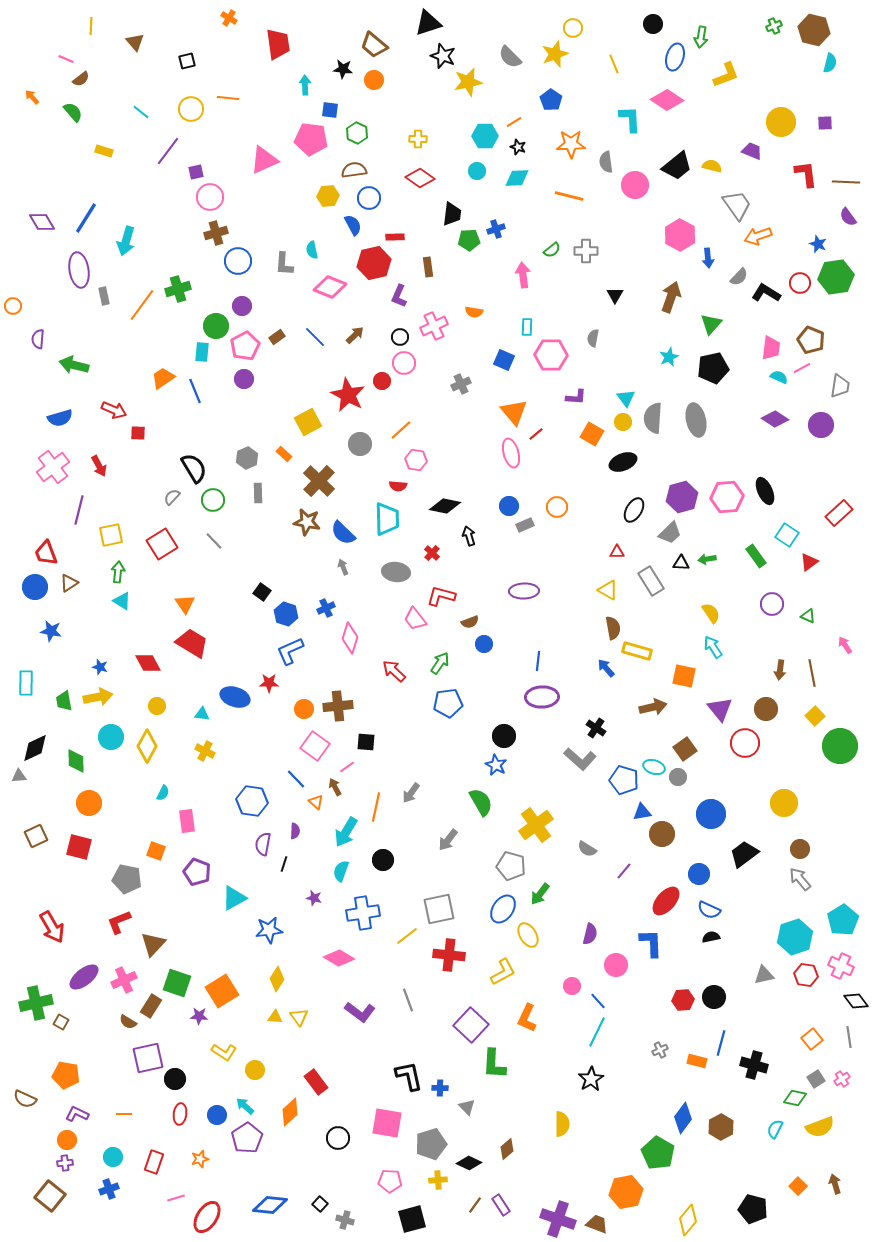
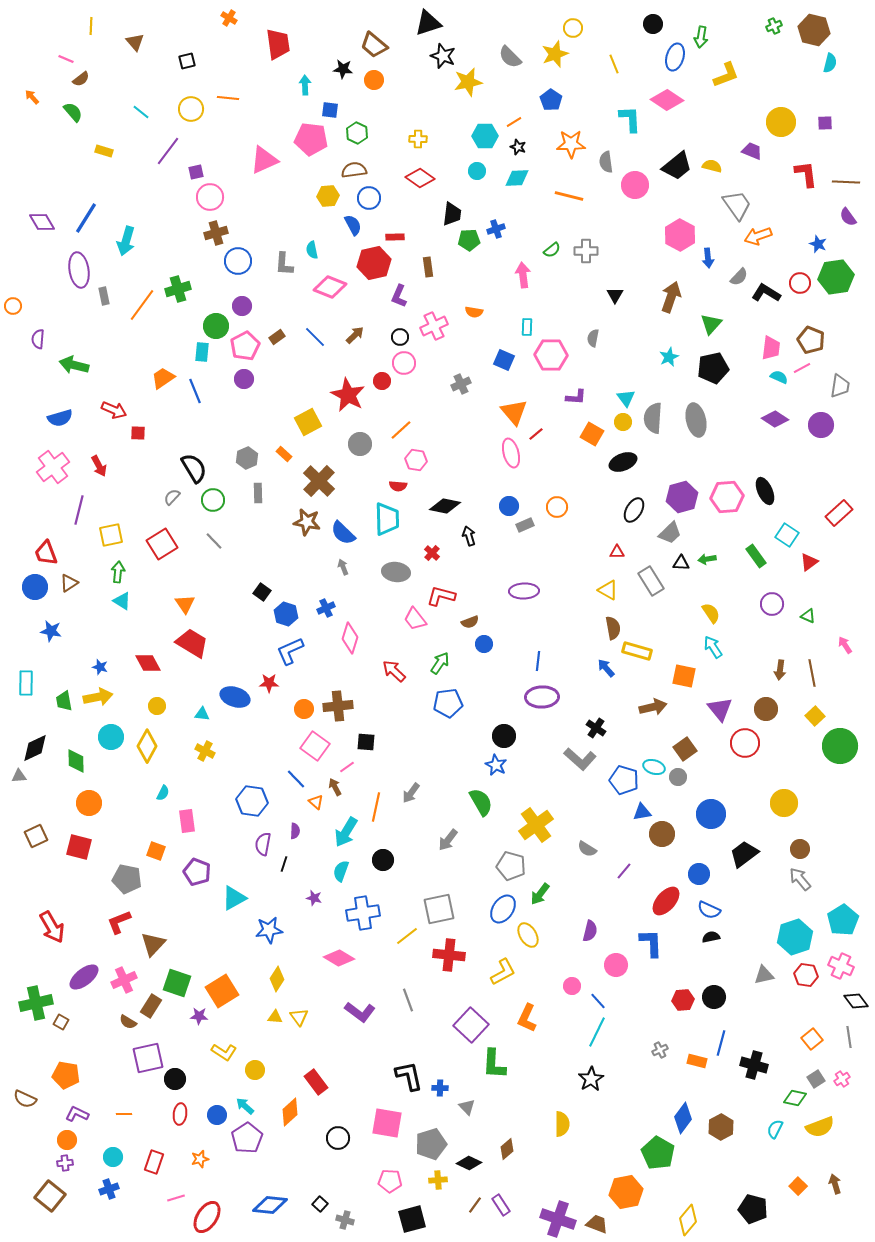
purple semicircle at (590, 934): moved 3 px up
